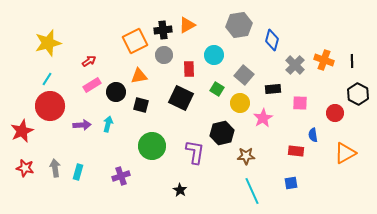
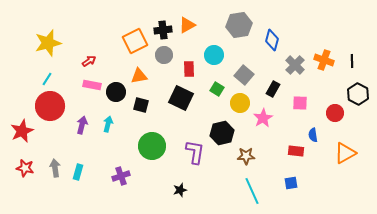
pink rectangle at (92, 85): rotated 42 degrees clockwise
black rectangle at (273, 89): rotated 56 degrees counterclockwise
purple arrow at (82, 125): rotated 72 degrees counterclockwise
black star at (180, 190): rotated 24 degrees clockwise
